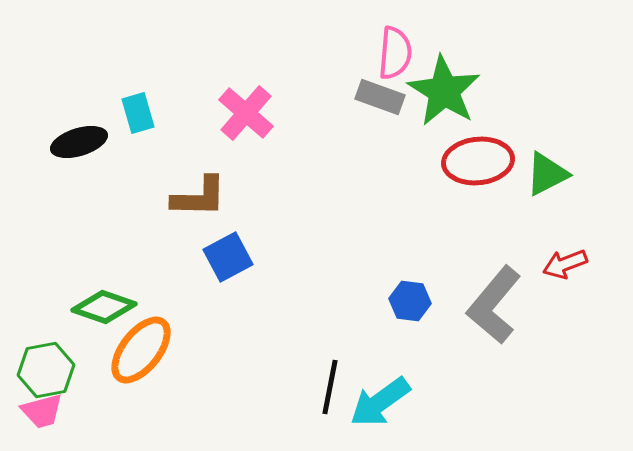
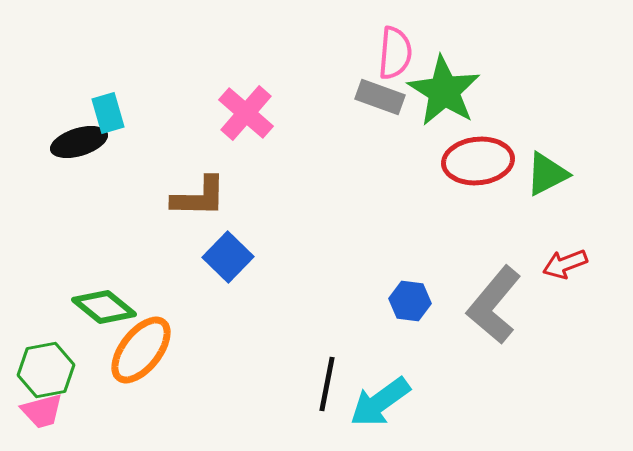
cyan rectangle: moved 30 px left
blue square: rotated 18 degrees counterclockwise
green diamond: rotated 20 degrees clockwise
black line: moved 3 px left, 3 px up
